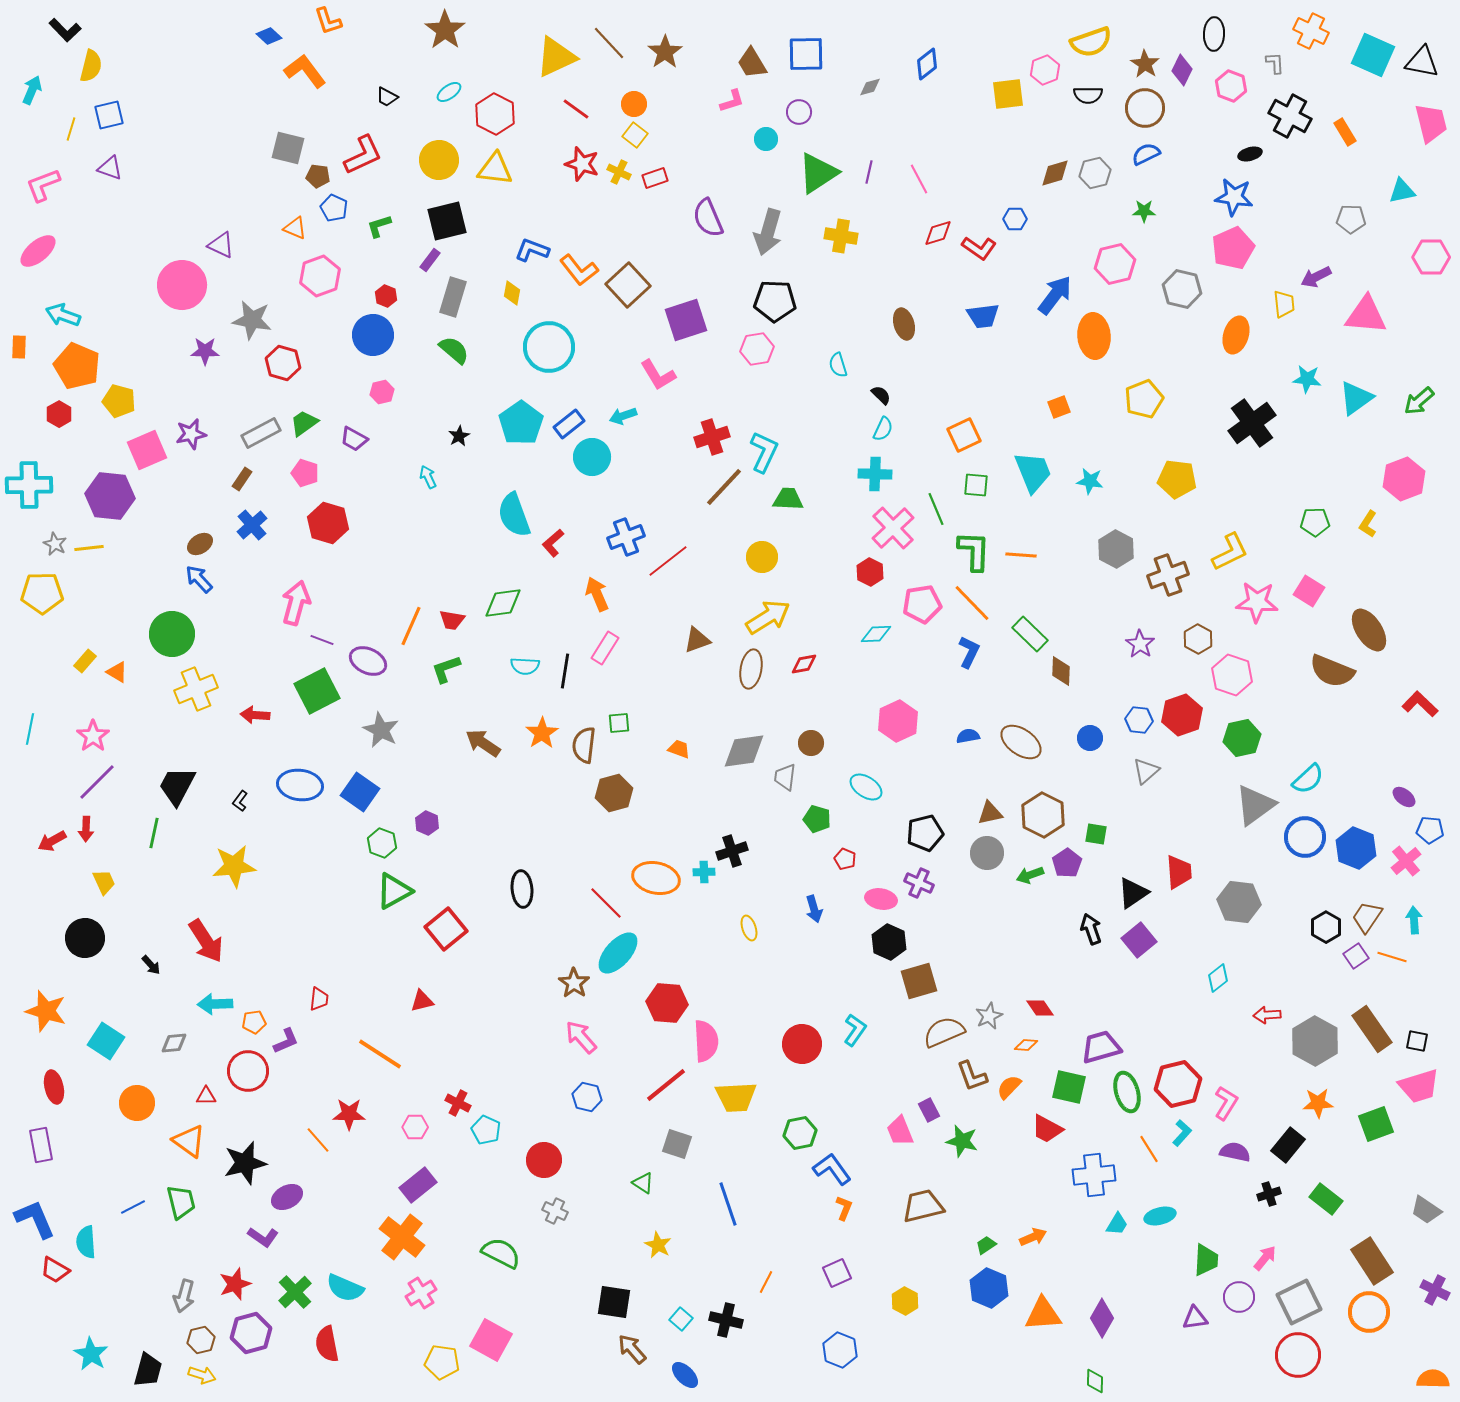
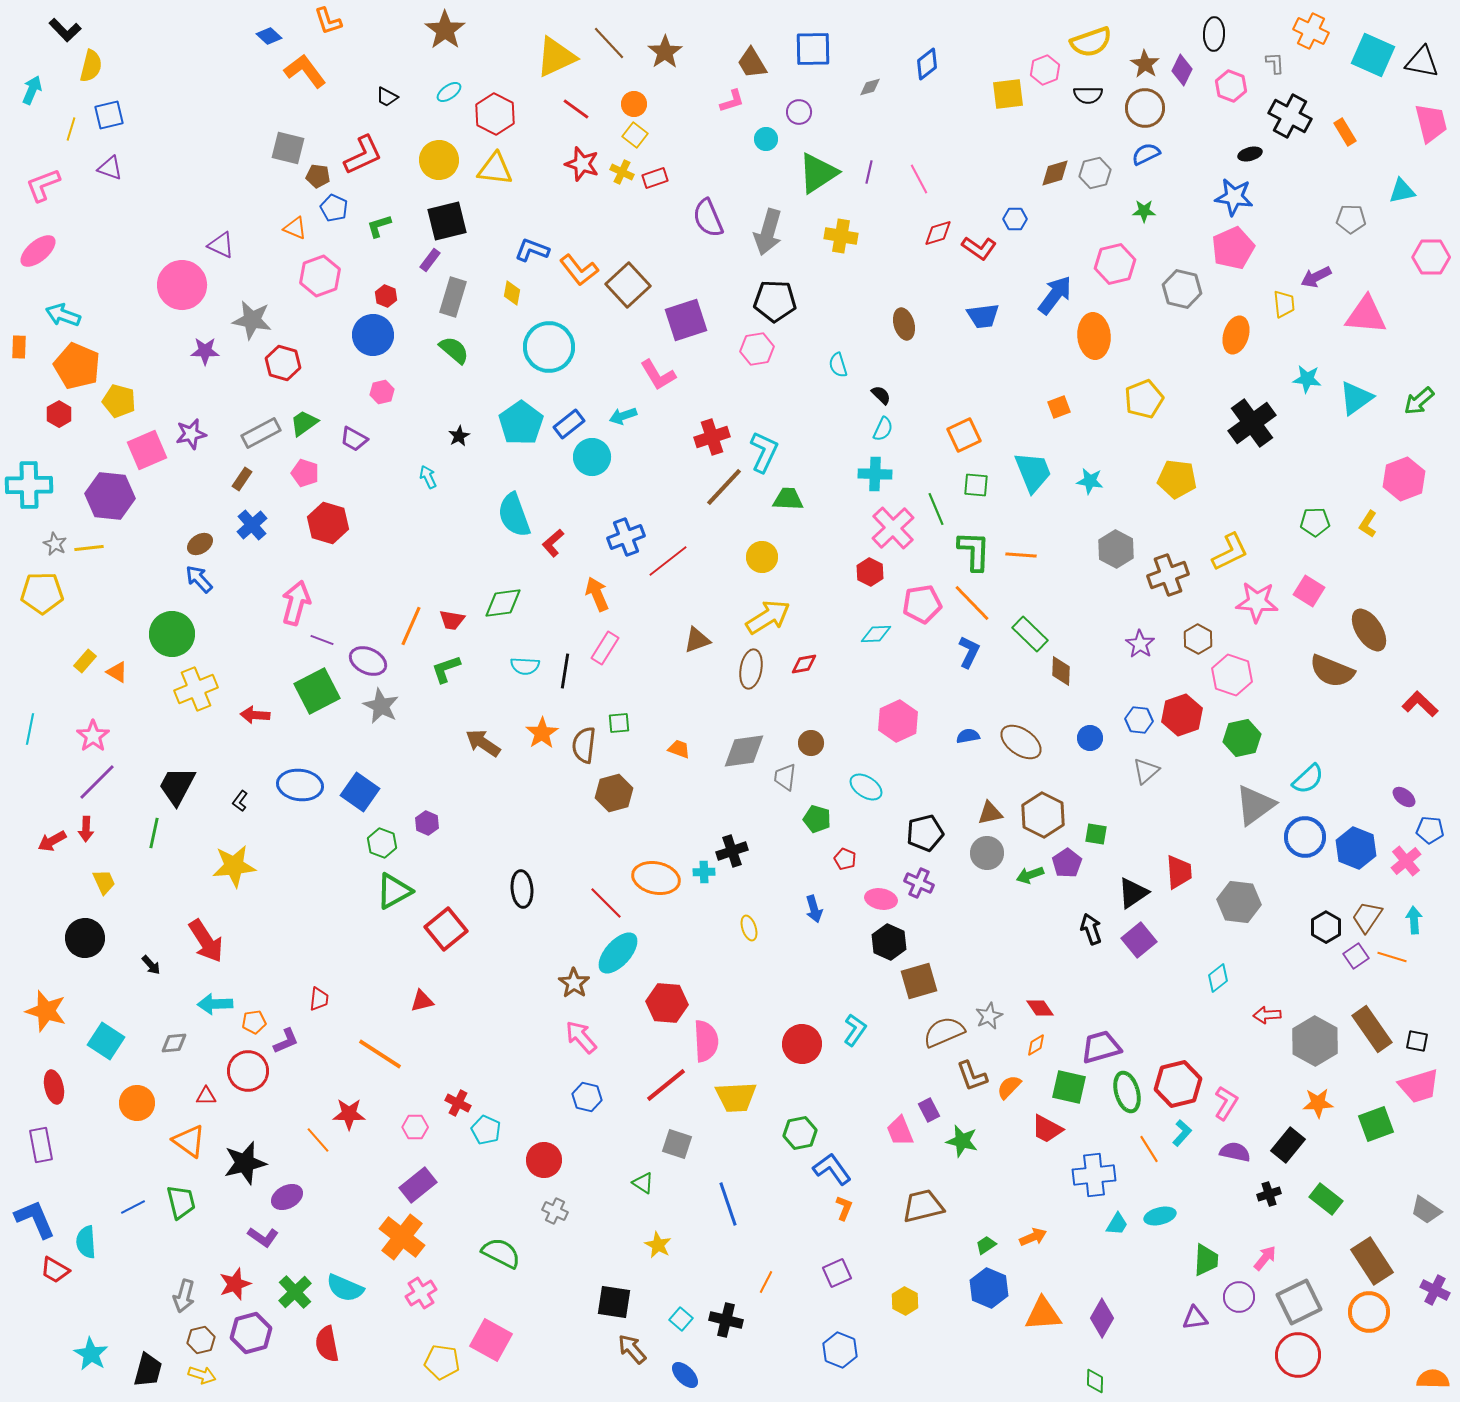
blue square at (806, 54): moved 7 px right, 5 px up
yellow cross at (619, 172): moved 3 px right
gray star at (381, 730): moved 24 px up
orange diamond at (1026, 1045): moved 10 px right; rotated 35 degrees counterclockwise
